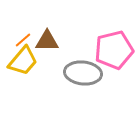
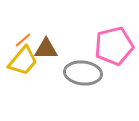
brown triangle: moved 1 px left, 8 px down
pink pentagon: moved 4 px up
